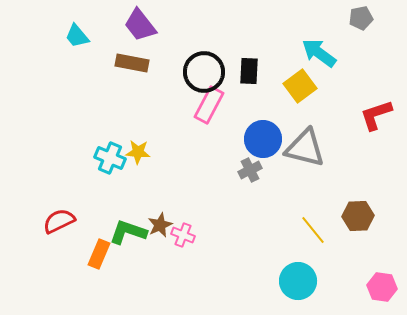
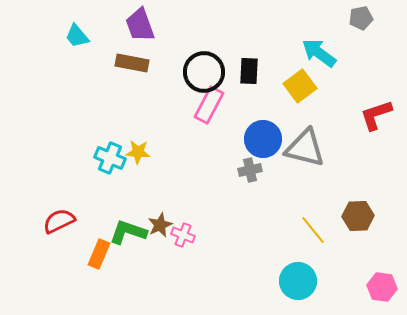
purple trapezoid: rotated 18 degrees clockwise
gray cross: rotated 15 degrees clockwise
